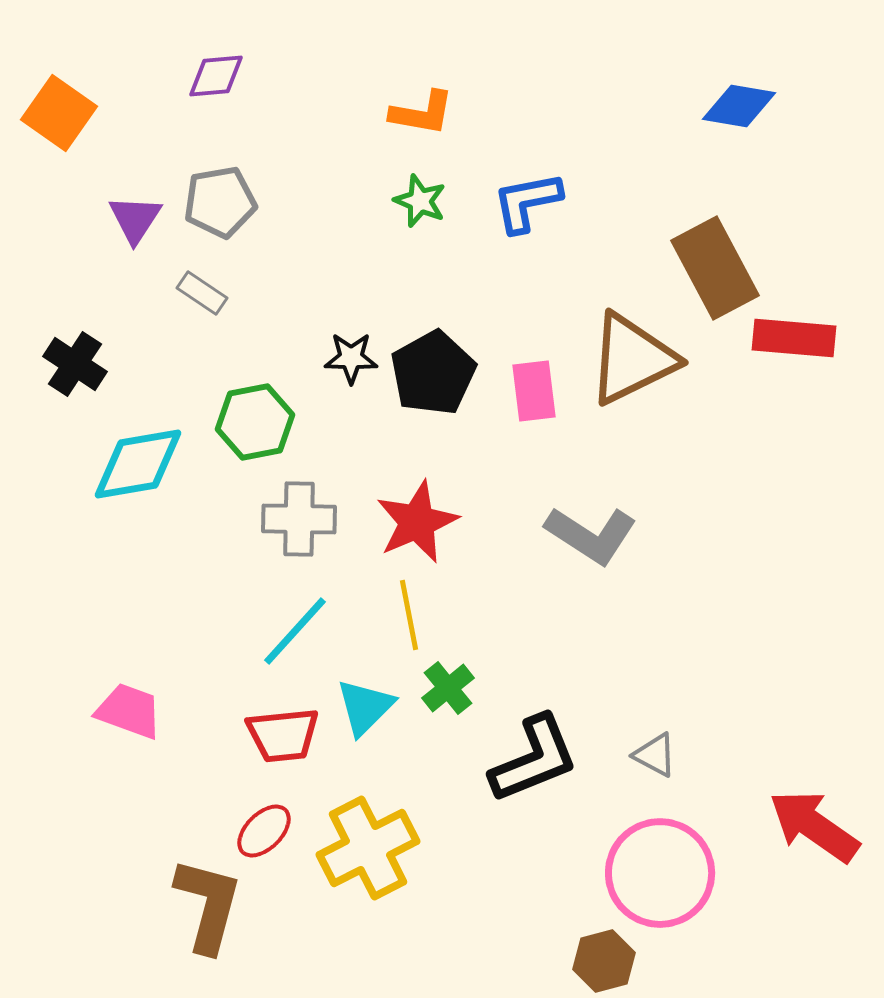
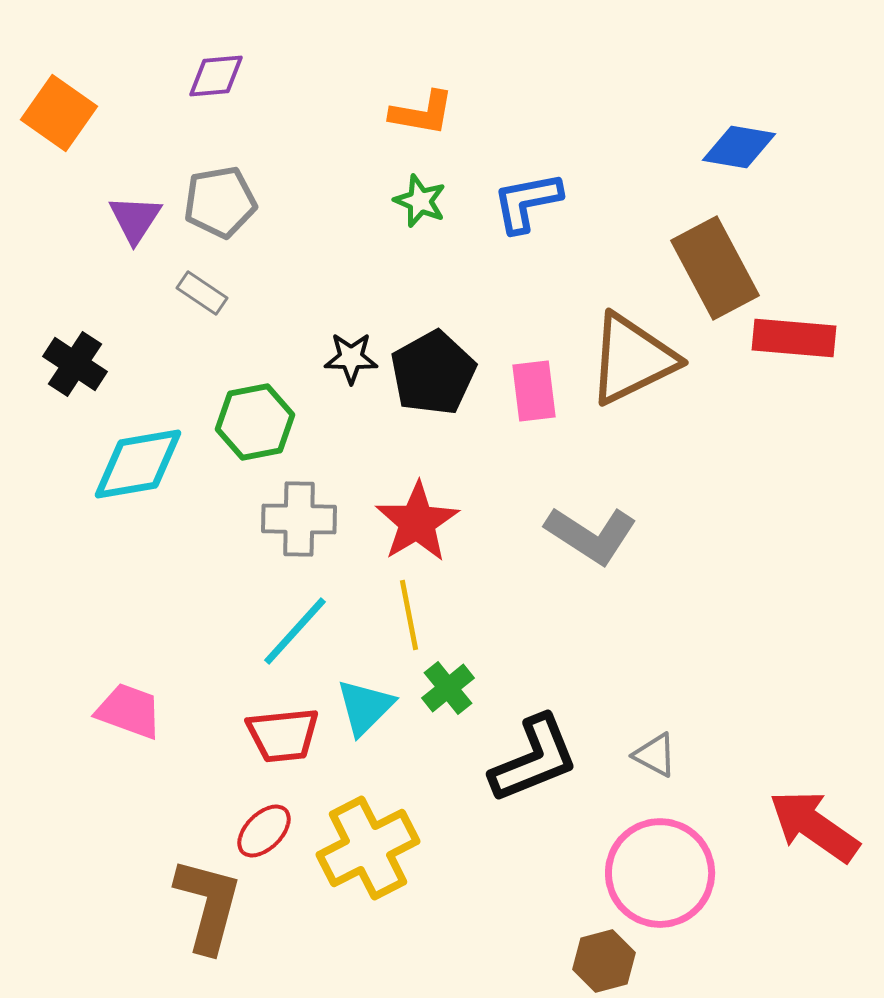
blue diamond: moved 41 px down
red star: rotated 8 degrees counterclockwise
